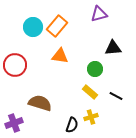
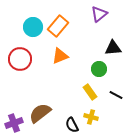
purple triangle: rotated 24 degrees counterclockwise
orange rectangle: moved 1 px right
orange triangle: rotated 30 degrees counterclockwise
red circle: moved 5 px right, 6 px up
green circle: moved 4 px right
yellow rectangle: rotated 14 degrees clockwise
black line: moved 1 px up
brown semicircle: moved 10 px down; rotated 55 degrees counterclockwise
yellow cross: rotated 32 degrees clockwise
black semicircle: rotated 133 degrees clockwise
